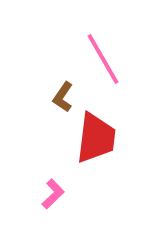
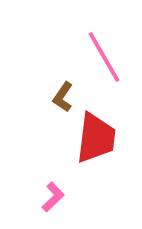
pink line: moved 1 px right, 2 px up
pink L-shape: moved 3 px down
